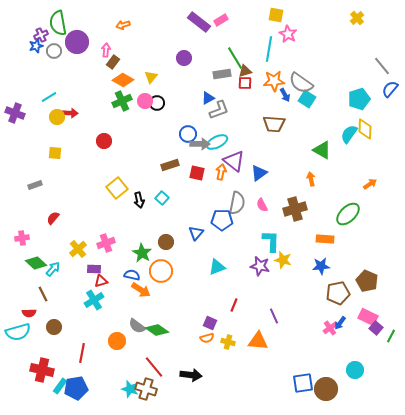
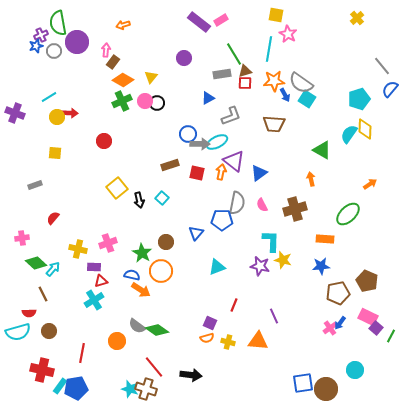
green line at (235, 58): moved 1 px left, 4 px up
gray L-shape at (219, 110): moved 12 px right, 6 px down
pink cross at (106, 243): moved 2 px right
yellow cross at (78, 249): rotated 36 degrees counterclockwise
purple rectangle at (94, 269): moved 2 px up
brown circle at (54, 327): moved 5 px left, 4 px down
